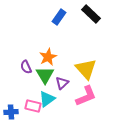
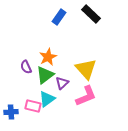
green triangle: rotated 24 degrees clockwise
